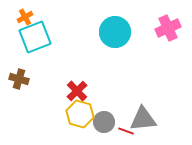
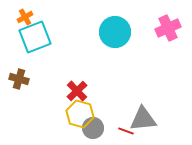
gray circle: moved 11 px left, 6 px down
